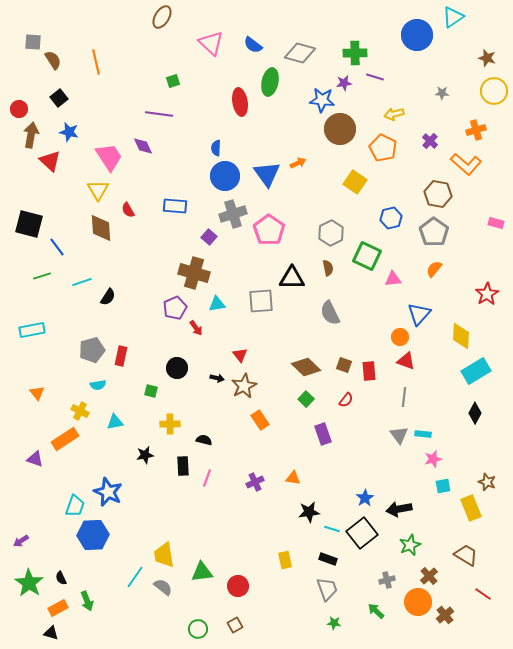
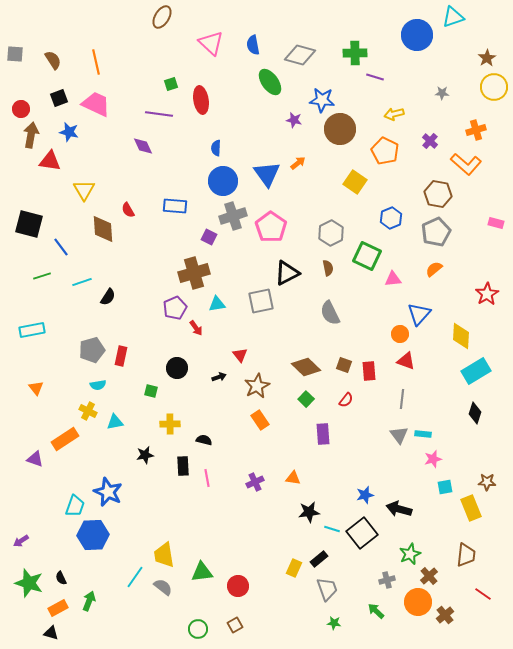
cyan triangle at (453, 17): rotated 15 degrees clockwise
gray square at (33, 42): moved 18 px left, 12 px down
blue semicircle at (253, 45): rotated 42 degrees clockwise
gray diamond at (300, 53): moved 2 px down
brown star at (487, 58): rotated 24 degrees clockwise
green square at (173, 81): moved 2 px left, 3 px down
green ellipse at (270, 82): rotated 48 degrees counterclockwise
purple star at (344, 83): moved 50 px left, 37 px down; rotated 21 degrees clockwise
yellow circle at (494, 91): moved 4 px up
black square at (59, 98): rotated 18 degrees clockwise
red ellipse at (240, 102): moved 39 px left, 2 px up
red circle at (19, 109): moved 2 px right
orange pentagon at (383, 148): moved 2 px right, 3 px down
pink trapezoid at (109, 157): moved 13 px left, 53 px up; rotated 32 degrees counterclockwise
red triangle at (50, 161): rotated 35 degrees counterclockwise
orange arrow at (298, 163): rotated 14 degrees counterclockwise
blue circle at (225, 176): moved 2 px left, 5 px down
yellow triangle at (98, 190): moved 14 px left
gray cross at (233, 214): moved 2 px down
blue hexagon at (391, 218): rotated 10 degrees counterclockwise
brown diamond at (101, 228): moved 2 px right, 1 px down
pink pentagon at (269, 230): moved 2 px right, 3 px up
gray pentagon at (434, 232): moved 2 px right; rotated 12 degrees clockwise
purple square at (209, 237): rotated 14 degrees counterclockwise
blue line at (57, 247): moved 4 px right
orange semicircle at (434, 269): rotated 12 degrees clockwise
brown cross at (194, 273): rotated 32 degrees counterclockwise
black triangle at (292, 278): moved 5 px left, 5 px up; rotated 28 degrees counterclockwise
gray square at (261, 301): rotated 8 degrees counterclockwise
orange circle at (400, 337): moved 3 px up
black arrow at (217, 378): moved 2 px right, 1 px up; rotated 32 degrees counterclockwise
brown star at (244, 386): moved 13 px right
orange triangle at (37, 393): moved 1 px left, 5 px up
gray line at (404, 397): moved 2 px left, 2 px down
yellow cross at (80, 411): moved 8 px right
black diamond at (475, 413): rotated 10 degrees counterclockwise
purple rectangle at (323, 434): rotated 15 degrees clockwise
pink line at (207, 478): rotated 30 degrees counterclockwise
brown star at (487, 482): rotated 18 degrees counterclockwise
cyan square at (443, 486): moved 2 px right, 1 px down
blue star at (365, 498): moved 3 px up; rotated 18 degrees clockwise
black arrow at (399, 509): rotated 25 degrees clockwise
green star at (410, 545): moved 9 px down
brown trapezoid at (466, 555): rotated 65 degrees clockwise
black rectangle at (328, 559): moved 9 px left; rotated 60 degrees counterclockwise
yellow rectangle at (285, 560): moved 9 px right, 8 px down; rotated 36 degrees clockwise
green star at (29, 583): rotated 16 degrees counterclockwise
green arrow at (87, 601): moved 2 px right; rotated 138 degrees counterclockwise
